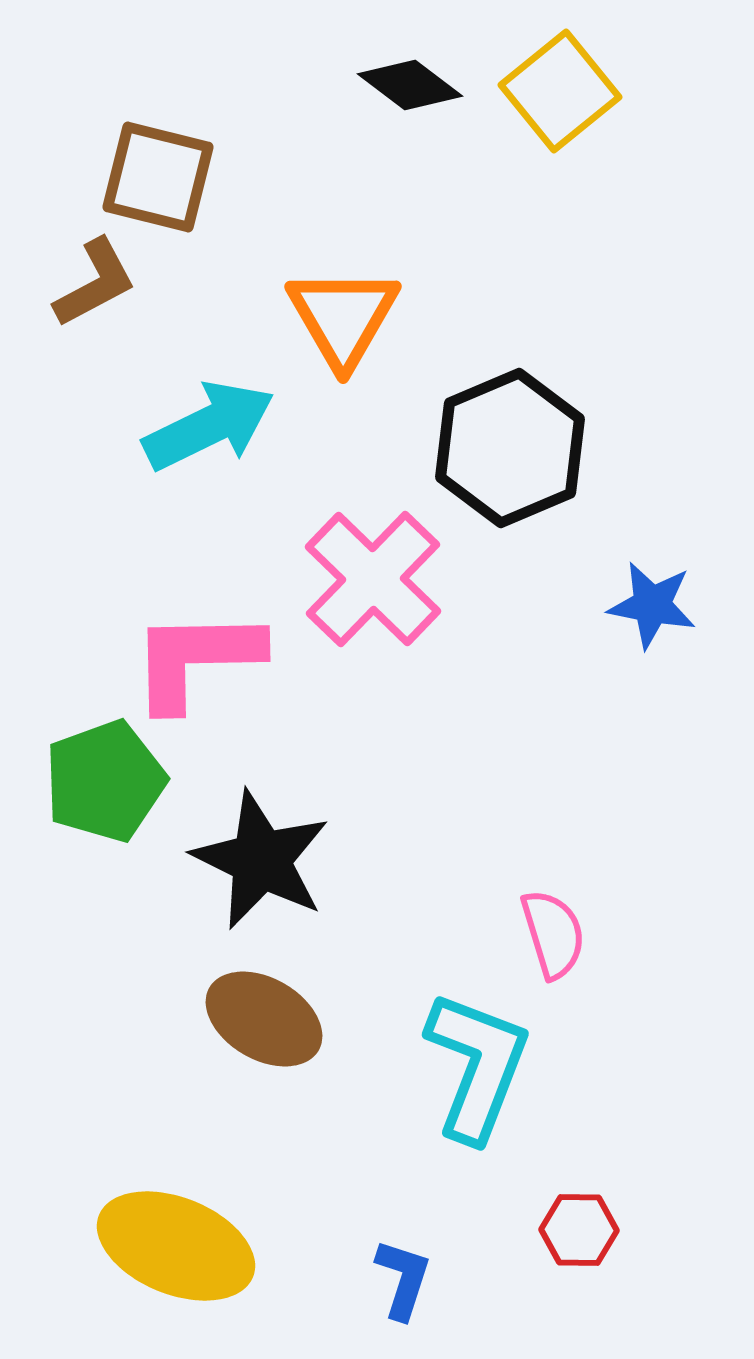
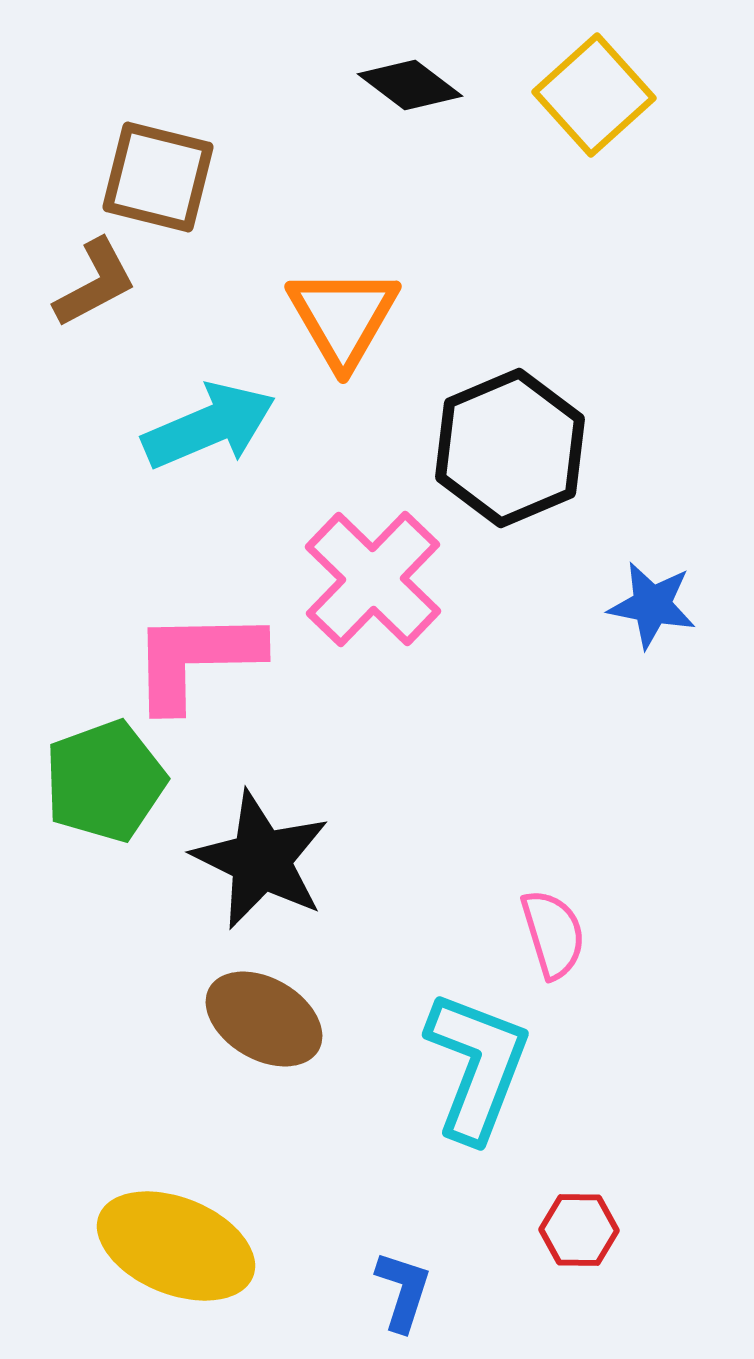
yellow square: moved 34 px right, 4 px down; rotated 3 degrees counterclockwise
cyan arrow: rotated 3 degrees clockwise
blue L-shape: moved 12 px down
